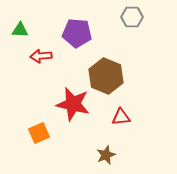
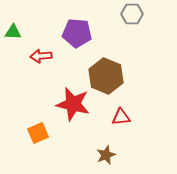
gray hexagon: moved 3 px up
green triangle: moved 7 px left, 2 px down
orange square: moved 1 px left
